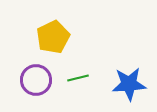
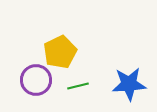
yellow pentagon: moved 7 px right, 15 px down
green line: moved 8 px down
